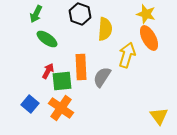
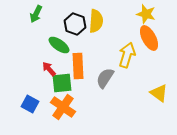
black hexagon: moved 5 px left, 10 px down
yellow semicircle: moved 9 px left, 8 px up
green ellipse: moved 12 px right, 6 px down
orange rectangle: moved 3 px left, 1 px up
red arrow: moved 1 px right, 2 px up; rotated 70 degrees counterclockwise
gray semicircle: moved 3 px right, 1 px down
green square: moved 2 px down
blue square: rotated 12 degrees counterclockwise
orange cross: moved 2 px right, 1 px up
yellow triangle: moved 23 px up; rotated 18 degrees counterclockwise
